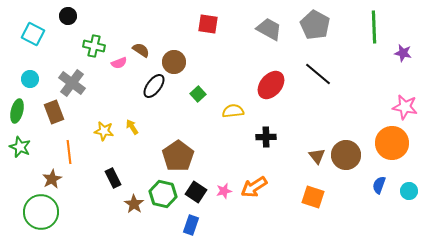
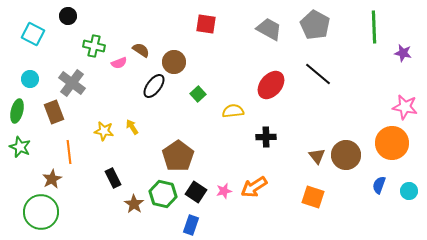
red square at (208, 24): moved 2 px left
